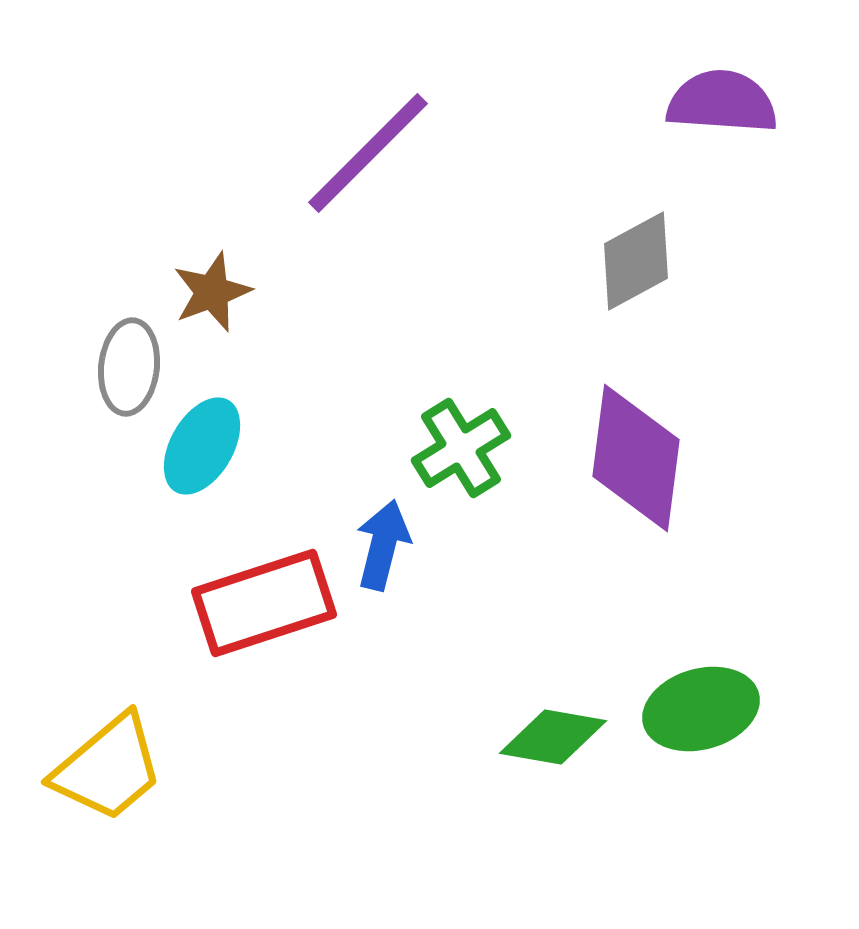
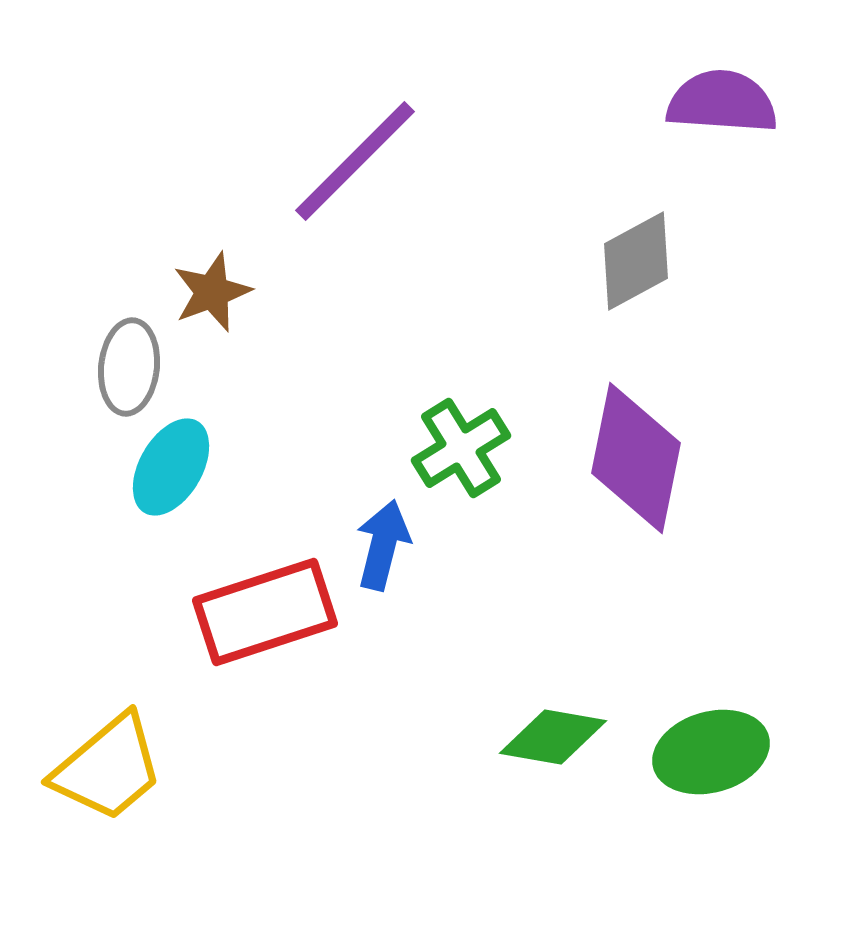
purple line: moved 13 px left, 8 px down
cyan ellipse: moved 31 px left, 21 px down
purple diamond: rotated 4 degrees clockwise
red rectangle: moved 1 px right, 9 px down
green ellipse: moved 10 px right, 43 px down
